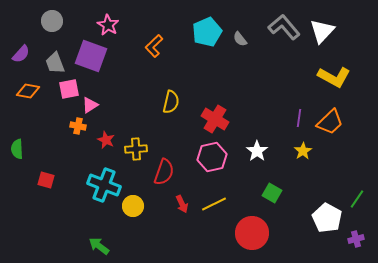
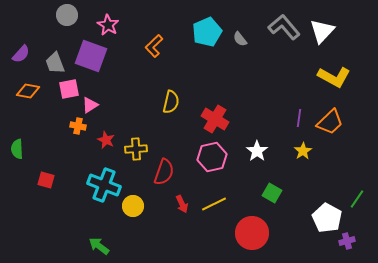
gray circle: moved 15 px right, 6 px up
purple cross: moved 9 px left, 2 px down
